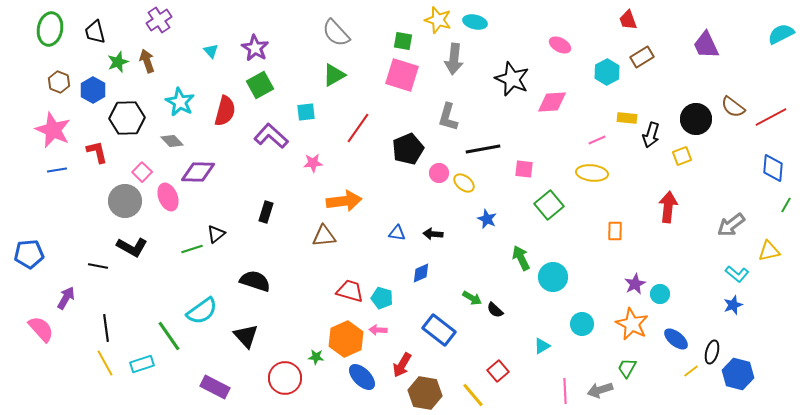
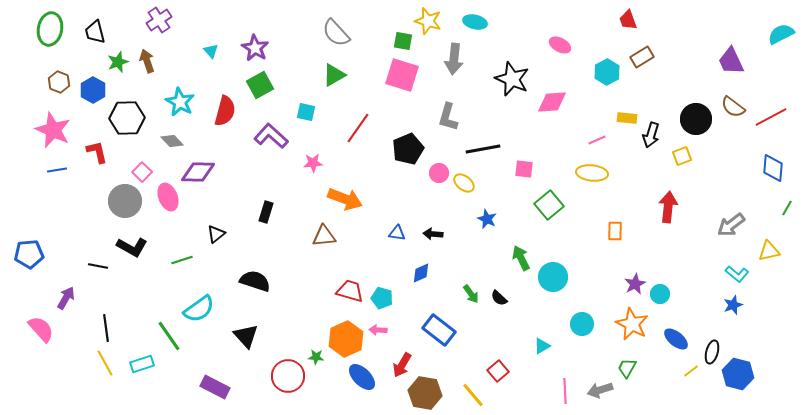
yellow star at (438, 20): moved 10 px left, 1 px down
purple trapezoid at (706, 45): moved 25 px right, 16 px down
cyan square at (306, 112): rotated 18 degrees clockwise
orange arrow at (344, 201): moved 1 px right, 2 px up; rotated 28 degrees clockwise
green line at (786, 205): moved 1 px right, 3 px down
green line at (192, 249): moved 10 px left, 11 px down
green arrow at (472, 298): moved 1 px left, 4 px up; rotated 24 degrees clockwise
black semicircle at (495, 310): moved 4 px right, 12 px up
cyan semicircle at (202, 311): moved 3 px left, 2 px up
red circle at (285, 378): moved 3 px right, 2 px up
